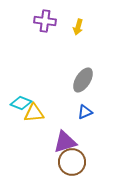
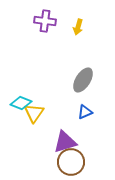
yellow triangle: rotated 50 degrees counterclockwise
brown circle: moved 1 px left
